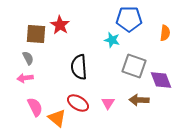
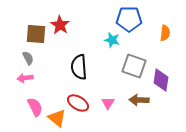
purple diamond: rotated 30 degrees clockwise
